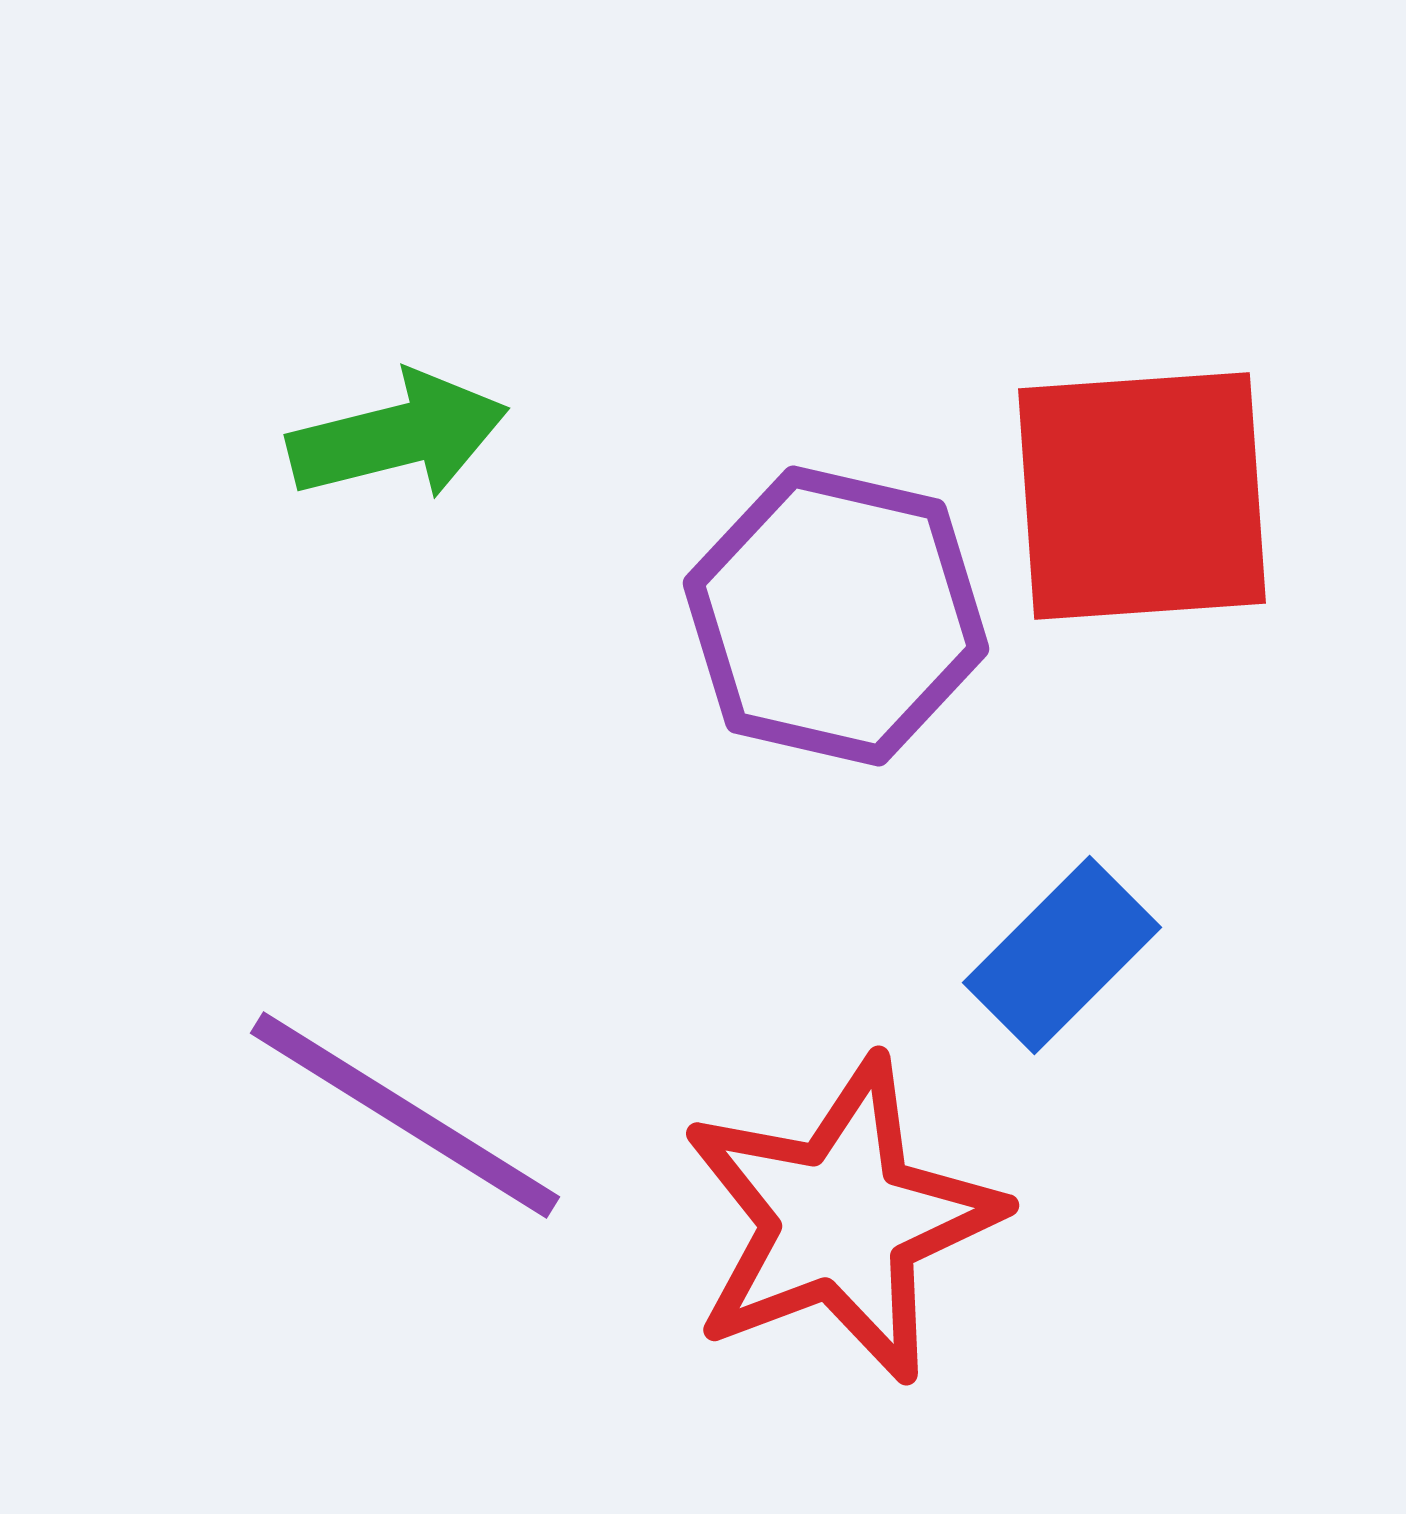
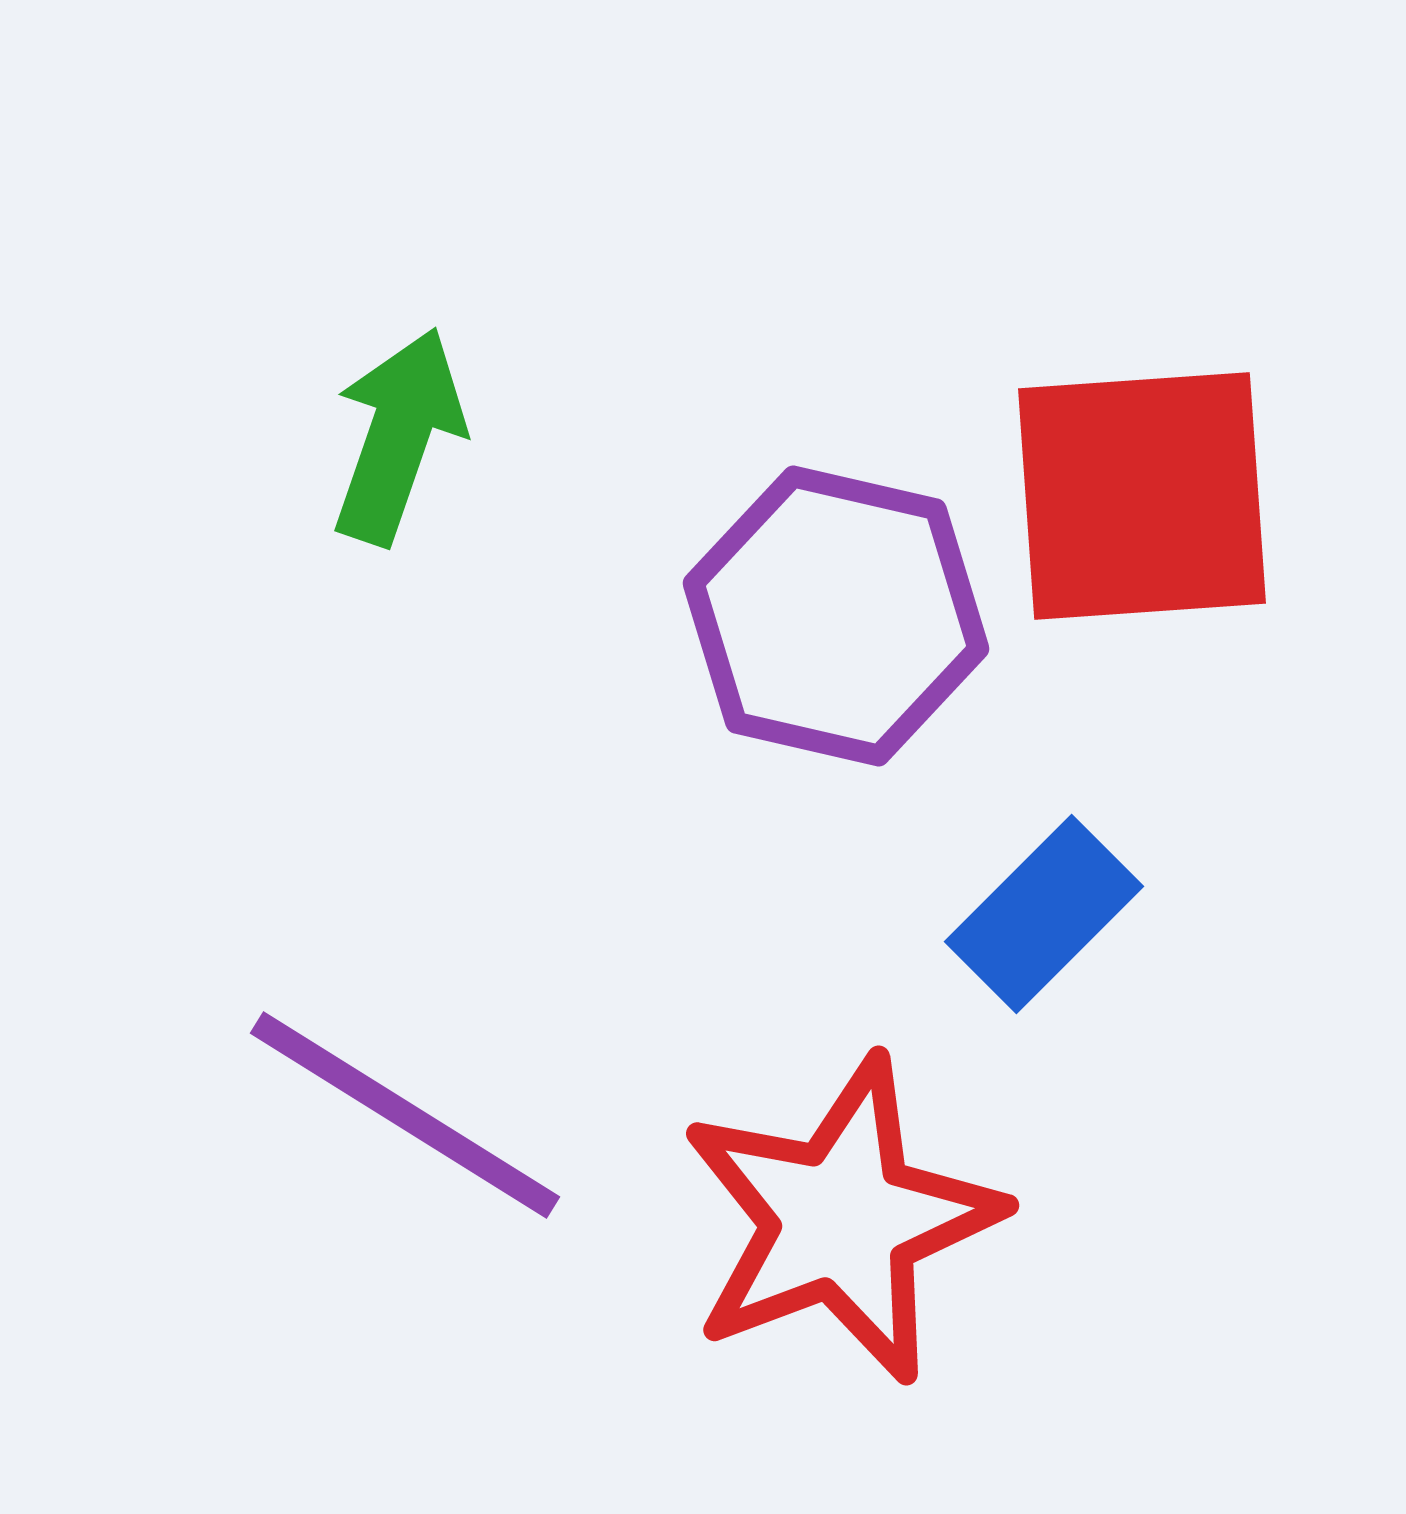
green arrow: rotated 57 degrees counterclockwise
blue rectangle: moved 18 px left, 41 px up
